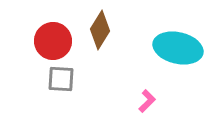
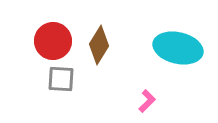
brown diamond: moved 1 px left, 15 px down
